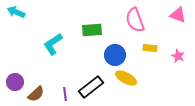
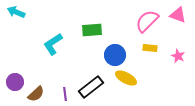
pink semicircle: moved 12 px right, 1 px down; rotated 65 degrees clockwise
